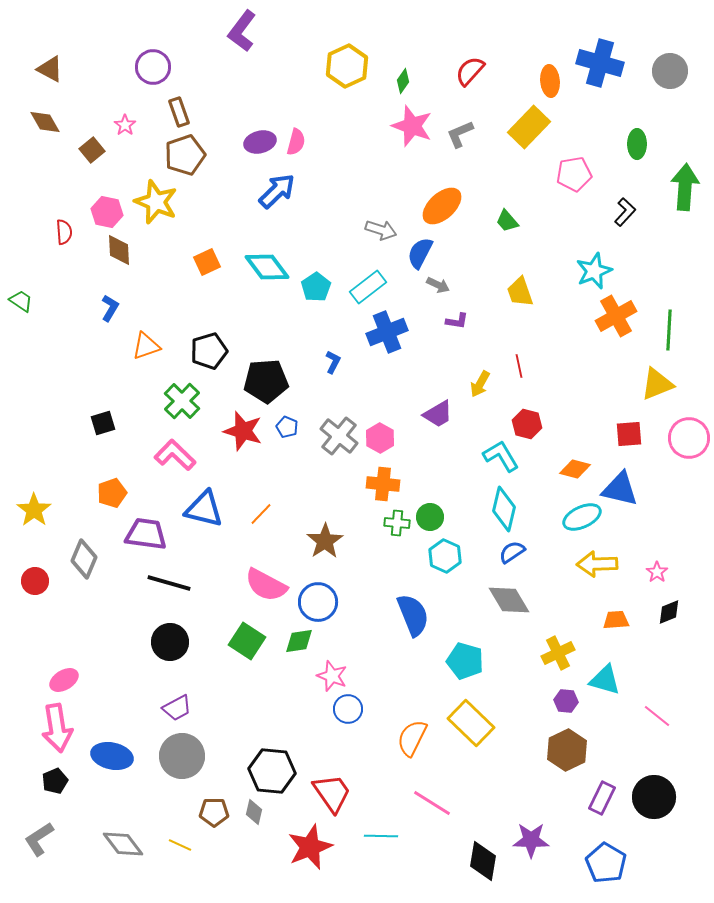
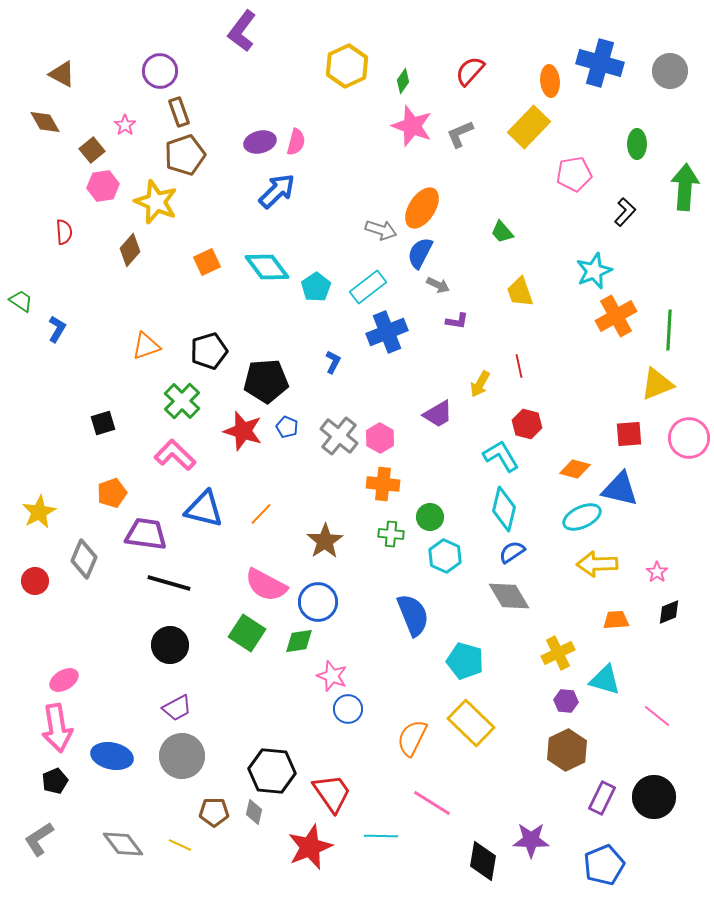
purple circle at (153, 67): moved 7 px right, 4 px down
brown triangle at (50, 69): moved 12 px right, 5 px down
orange ellipse at (442, 206): moved 20 px left, 2 px down; rotated 15 degrees counterclockwise
pink hexagon at (107, 212): moved 4 px left, 26 px up; rotated 20 degrees counterclockwise
green trapezoid at (507, 221): moved 5 px left, 11 px down
brown diamond at (119, 250): moved 11 px right; rotated 44 degrees clockwise
blue L-shape at (110, 308): moved 53 px left, 21 px down
yellow star at (34, 510): moved 5 px right, 2 px down; rotated 8 degrees clockwise
green cross at (397, 523): moved 6 px left, 11 px down
gray diamond at (509, 600): moved 4 px up
green square at (247, 641): moved 8 px up
black circle at (170, 642): moved 3 px down
blue pentagon at (606, 863): moved 2 px left, 2 px down; rotated 18 degrees clockwise
